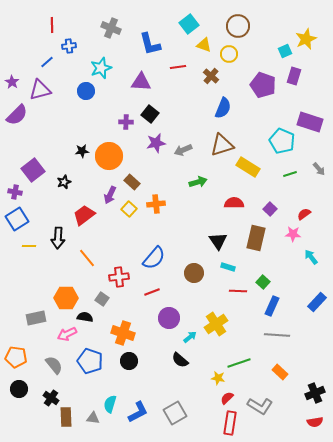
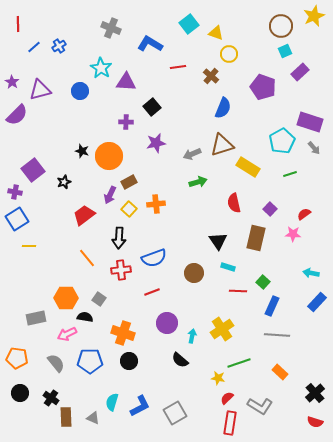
red line at (52, 25): moved 34 px left, 1 px up
brown circle at (238, 26): moved 43 px right
yellow star at (306, 39): moved 8 px right, 23 px up
blue L-shape at (150, 44): rotated 135 degrees clockwise
yellow triangle at (204, 45): moved 12 px right, 12 px up
blue cross at (69, 46): moved 10 px left; rotated 24 degrees counterclockwise
blue line at (47, 62): moved 13 px left, 15 px up
cyan star at (101, 68): rotated 20 degrees counterclockwise
purple rectangle at (294, 76): moved 6 px right, 4 px up; rotated 30 degrees clockwise
purple triangle at (141, 82): moved 15 px left
purple pentagon at (263, 85): moved 2 px down
blue circle at (86, 91): moved 6 px left
black square at (150, 114): moved 2 px right, 7 px up; rotated 12 degrees clockwise
cyan pentagon at (282, 141): rotated 20 degrees clockwise
gray arrow at (183, 150): moved 9 px right, 4 px down
black star at (82, 151): rotated 24 degrees clockwise
gray arrow at (319, 169): moved 5 px left, 21 px up
brown rectangle at (132, 182): moved 3 px left; rotated 70 degrees counterclockwise
red semicircle at (234, 203): rotated 102 degrees counterclockwise
black arrow at (58, 238): moved 61 px right
cyan arrow at (311, 257): moved 16 px down; rotated 42 degrees counterclockwise
blue semicircle at (154, 258): rotated 30 degrees clockwise
red cross at (119, 277): moved 2 px right, 7 px up
gray square at (102, 299): moved 3 px left
purple circle at (169, 318): moved 2 px left, 5 px down
yellow cross at (216, 324): moved 6 px right, 5 px down
cyan arrow at (190, 337): moved 2 px right, 1 px up; rotated 40 degrees counterclockwise
orange pentagon at (16, 357): moved 1 px right, 1 px down
blue pentagon at (90, 361): rotated 20 degrees counterclockwise
gray semicircle at (54, 365): moved 2 px right, 2 px up
black circle at (19, 389): moved 1 px right, 4 px down
black cross at (315, 393): rotated 18 degrees counterclockwise
cyan semicircle at (110, 404): moved 2 px right, 2 px up
blue L-shape at (138, 412): moved 2 px right, 6 px up
gray triangle at (93, 418): rotated 16 degrees clockwise
red semicircle at (315, 422): rotated 28 degrees clockwise
